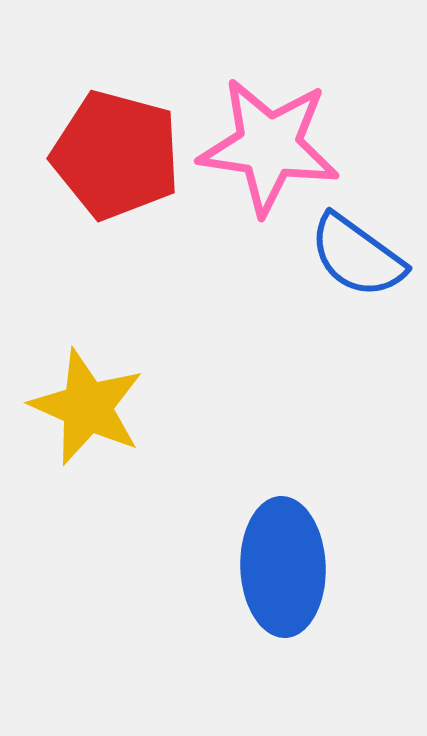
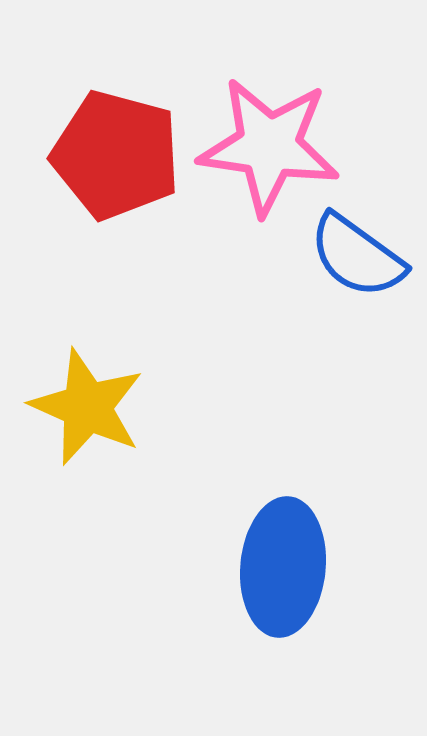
blue ellipse: rotated 7 degrees clockwise
